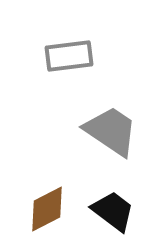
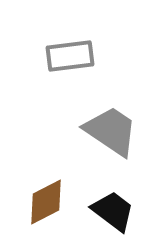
gray rectangle: moved 1 px right
brown diamond: moved 1 px left, 7 px up
